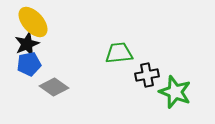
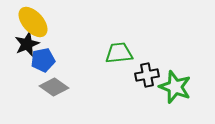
blue pentagon: moved 14 px right, 4 px up
green star: moved 5 px up
